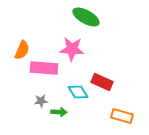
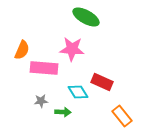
green arrow: moved 4 px right
orange rectangle: rotated 35 degrees clockwise
